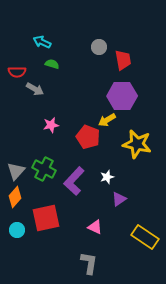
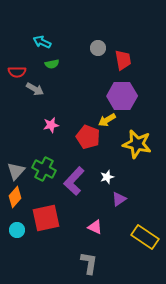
gray circle: moved 1 px left, 1 px down
green semicircle: rotated 152 degrees clockwise
